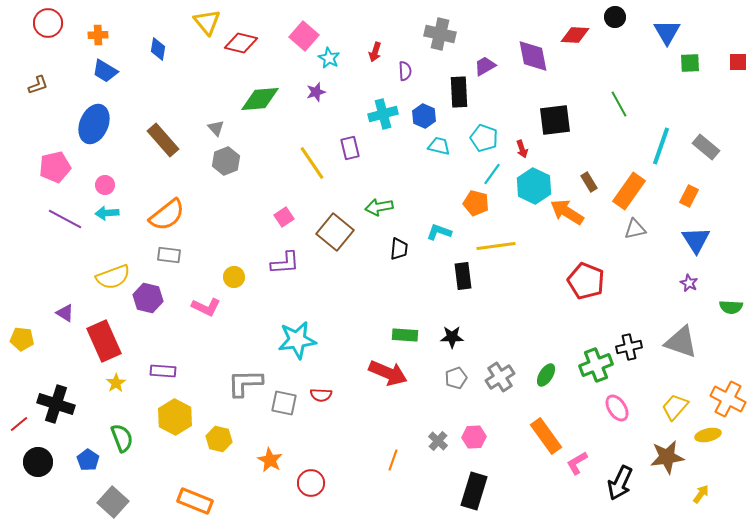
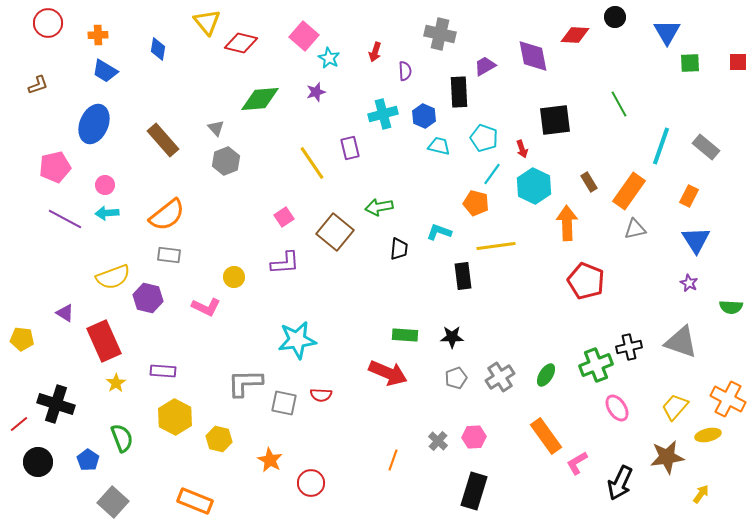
orange arrow at (567, 212): moved 11 px down; rotated 56 degrees clockwise
